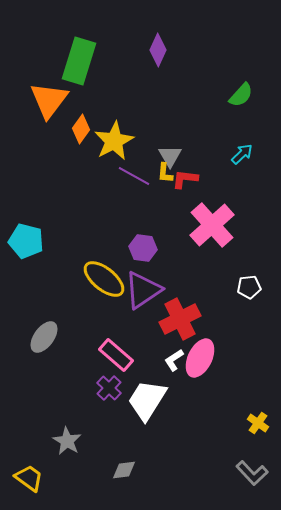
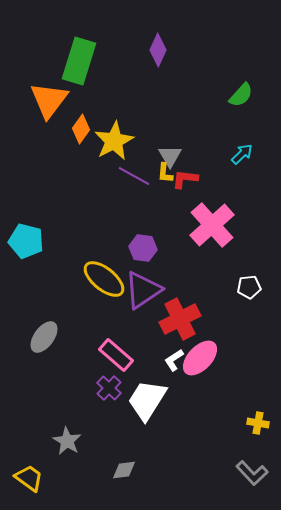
pink ellipse: rotated 18 degrees clockwise
yellow cross: rotated 25 degrees counterclockwise
